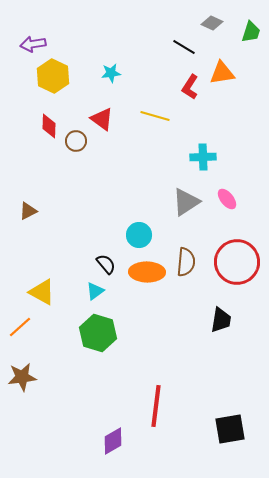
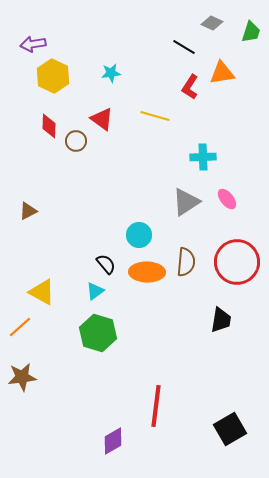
black square: rotated 20 degrees counterclockwise
